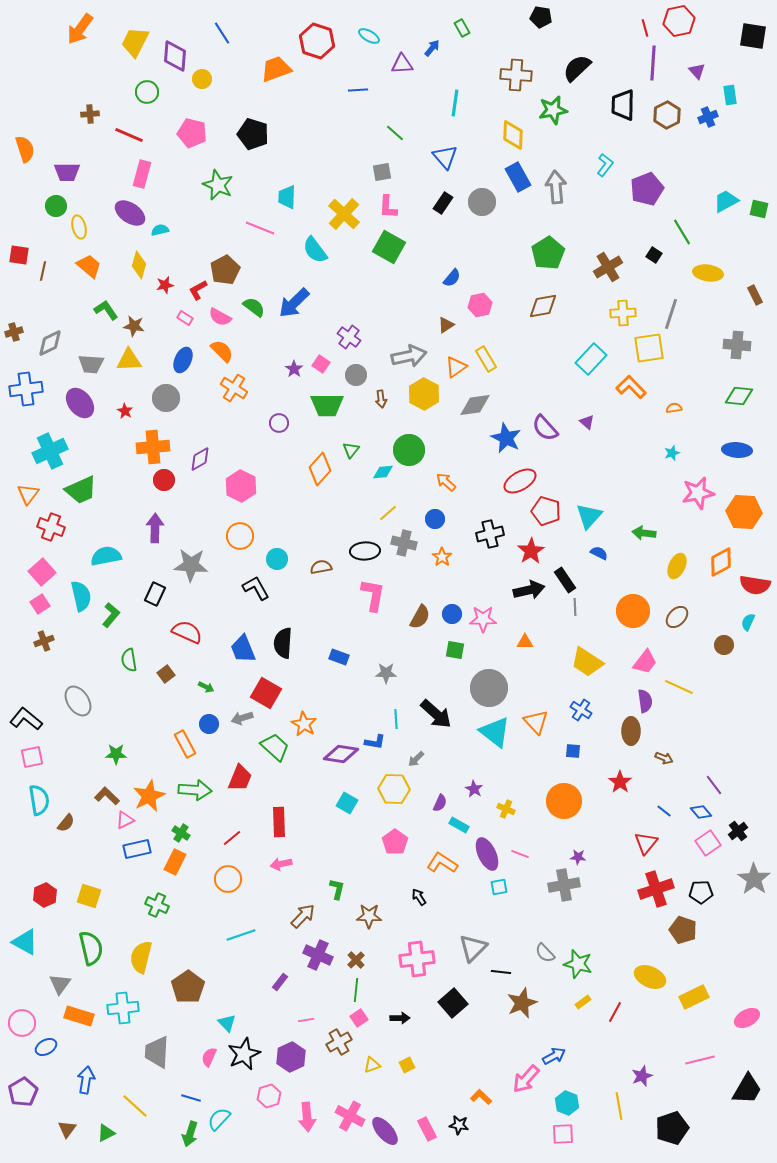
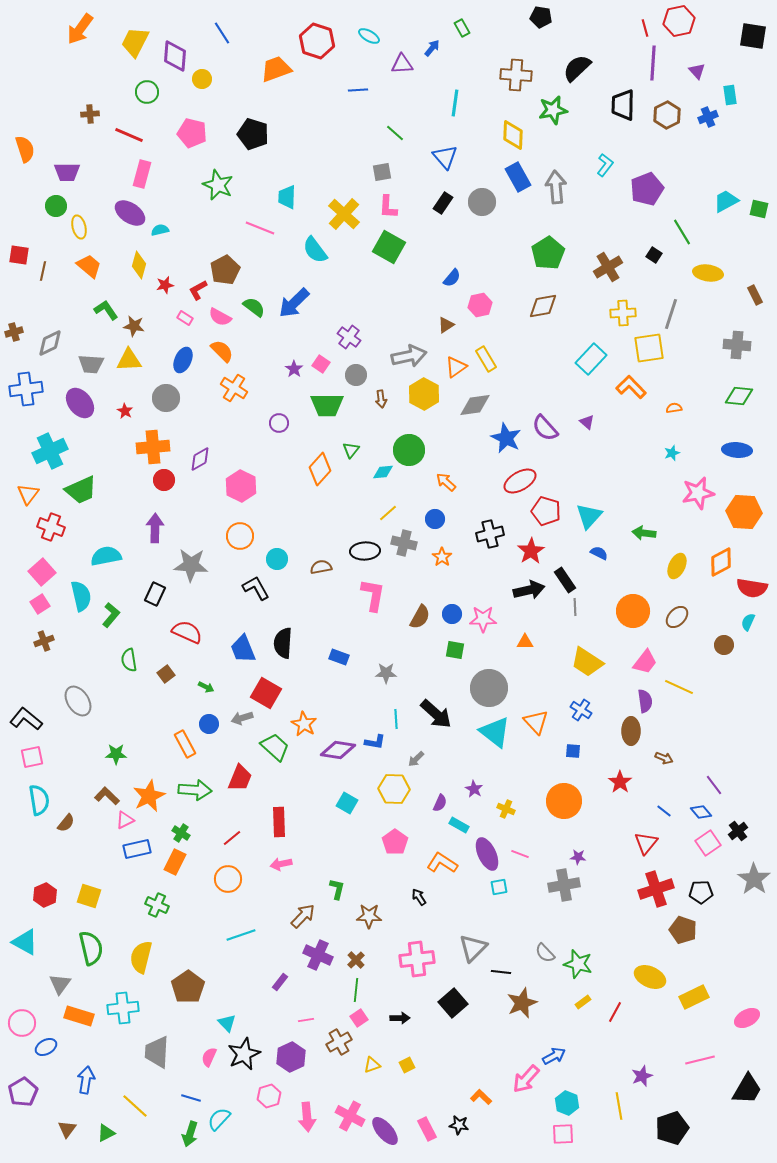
red semicircle at (755, 585): moved 3 px left, 3 px down
purple diamond at (341, 754): moved 3 px left, 4 px up
